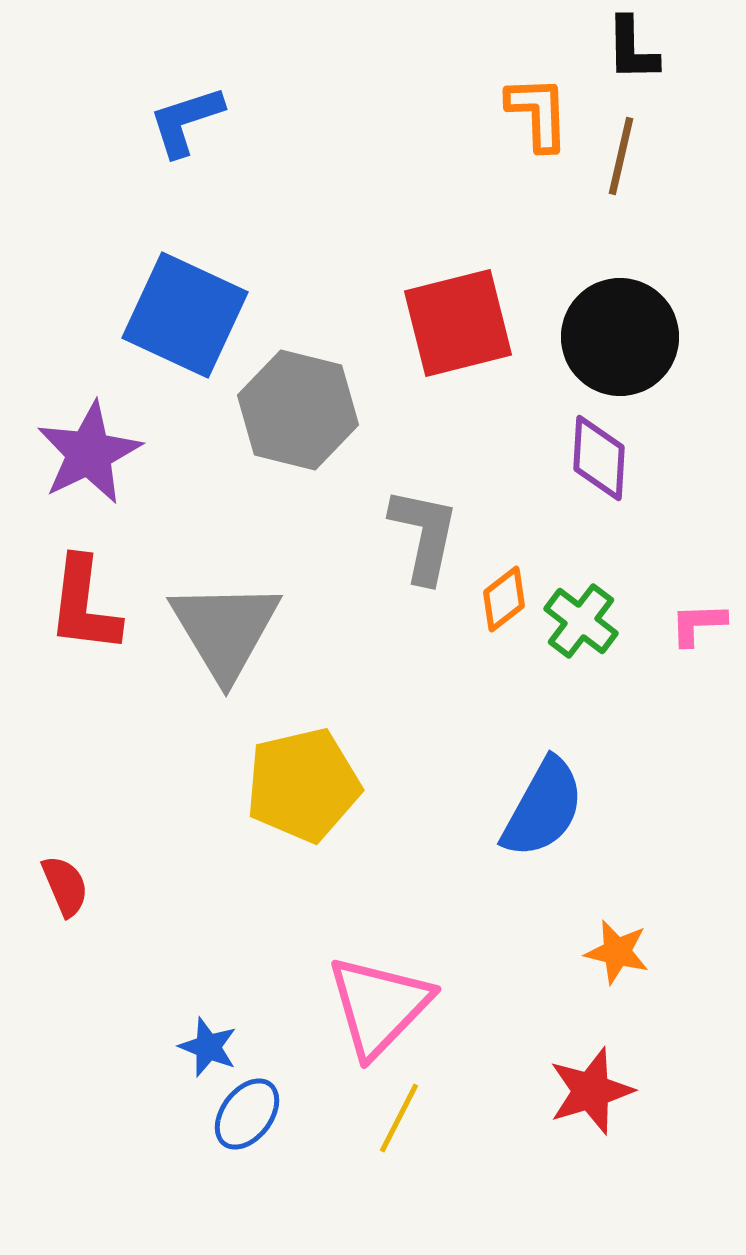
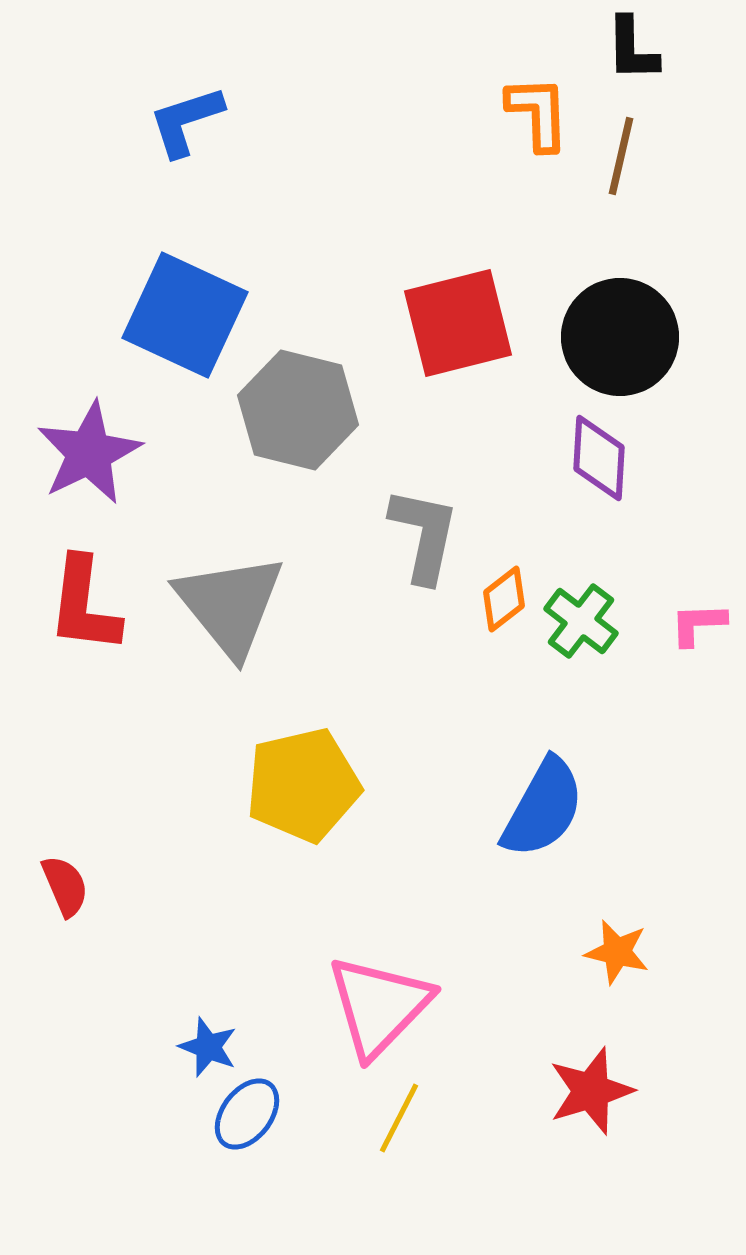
gray triangle: moved 5 px right, 25 px up; rotated 8 degrees counterclockwise
